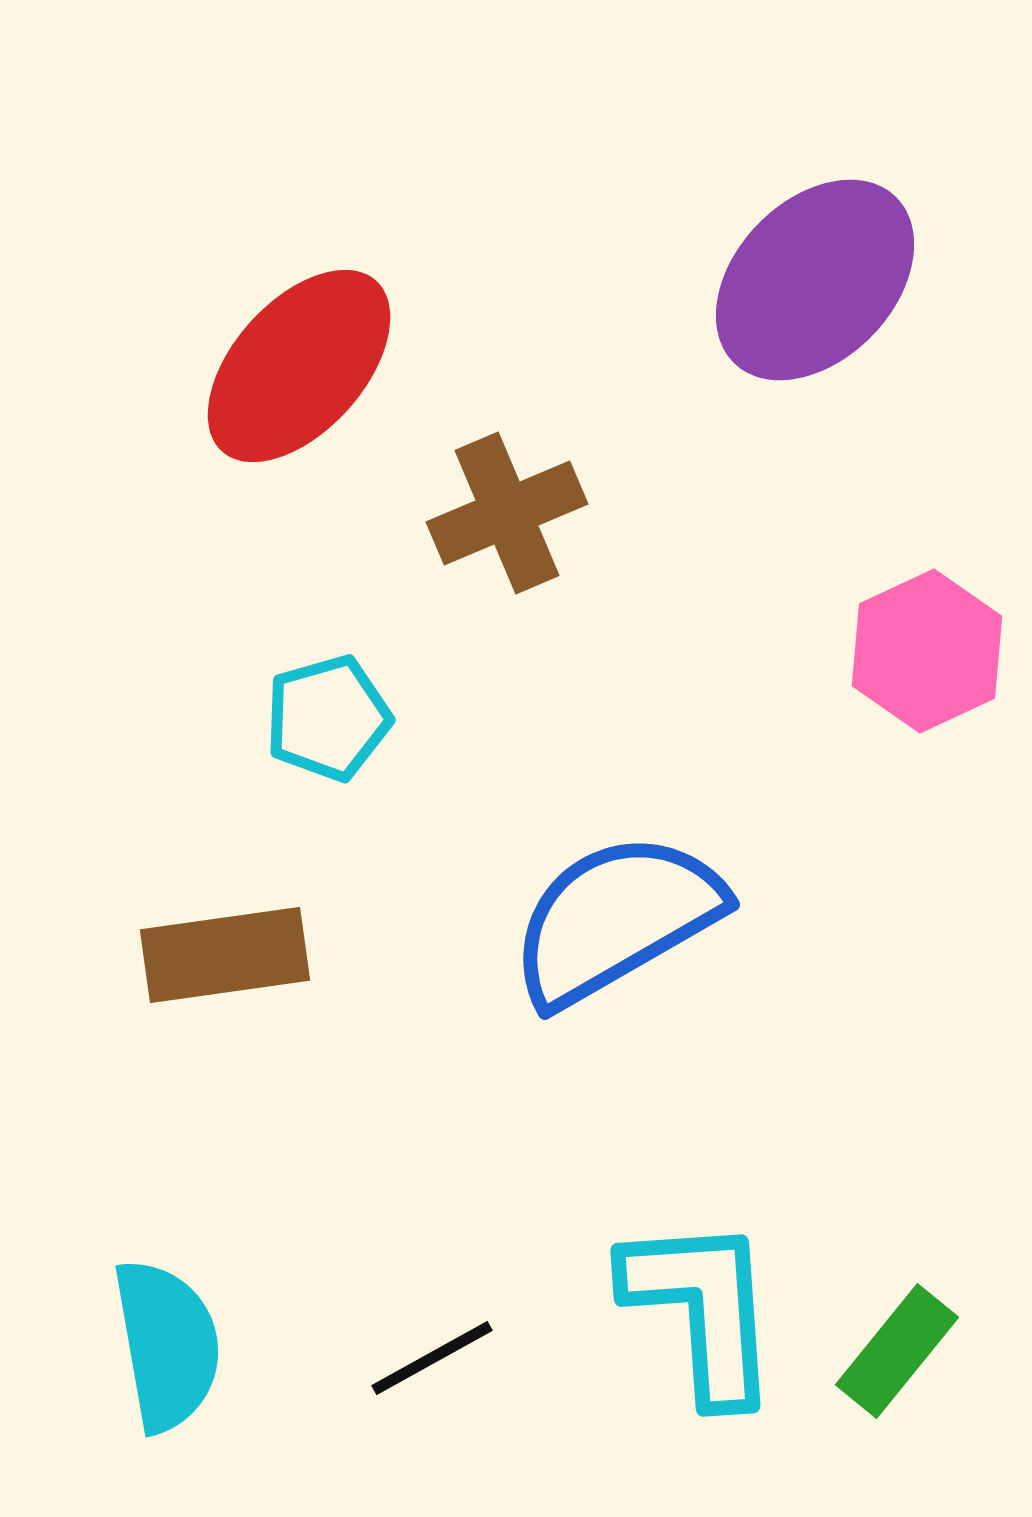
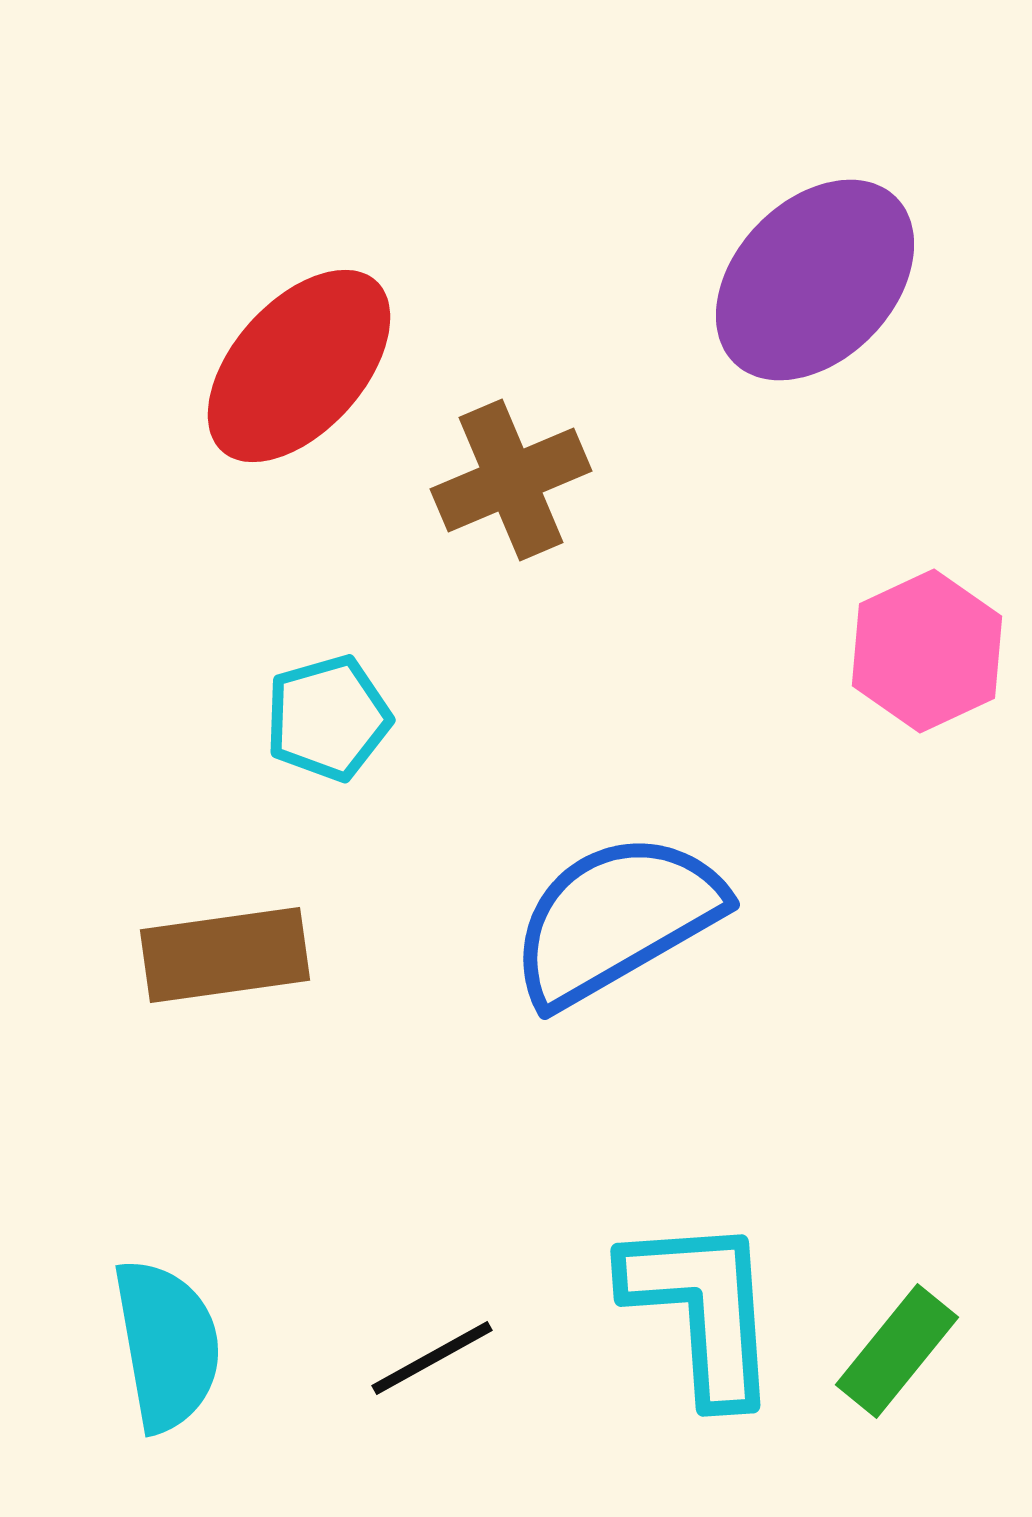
brown cross: moved 4 px right, 33 px up
